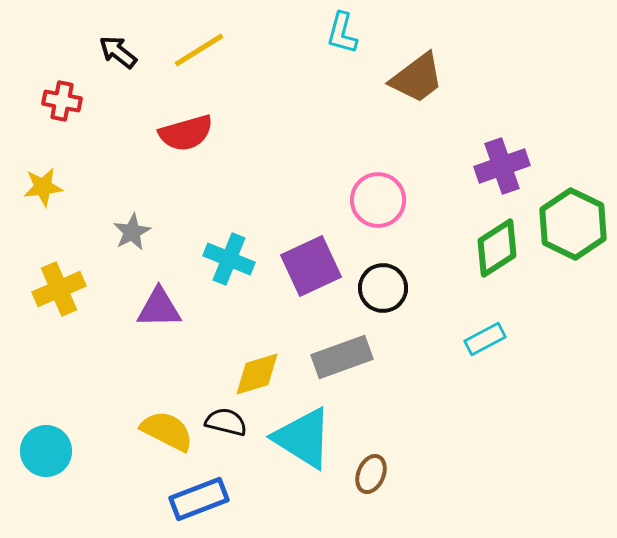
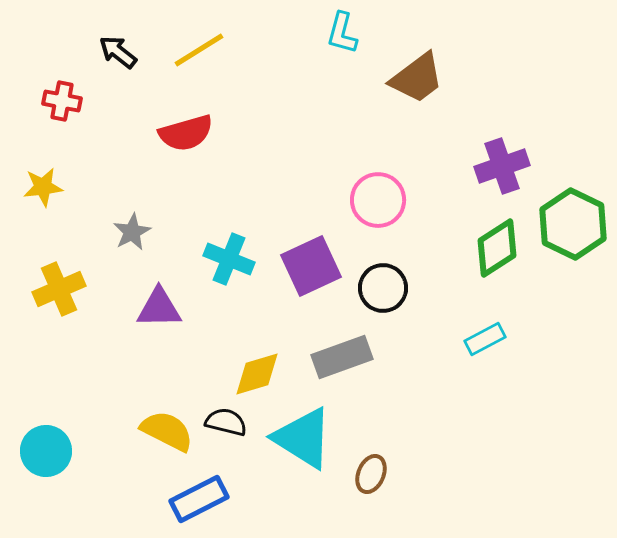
blue rectangle: rotated 6 degrees counterclockwise
